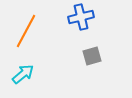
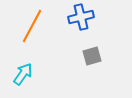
orange line: moved 6 px right, 5 px up
cyan arrow: rotated 15 degrees counterclockwise
